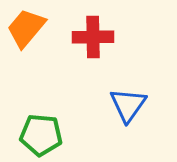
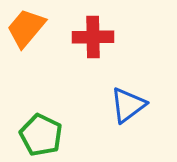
blue triangle: rotated 18 degrees clockwise
green pentagon: rotated 21 degrees clockwise
